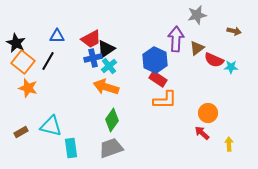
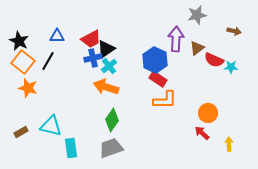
black star: moved 3 px right, 2 px up
